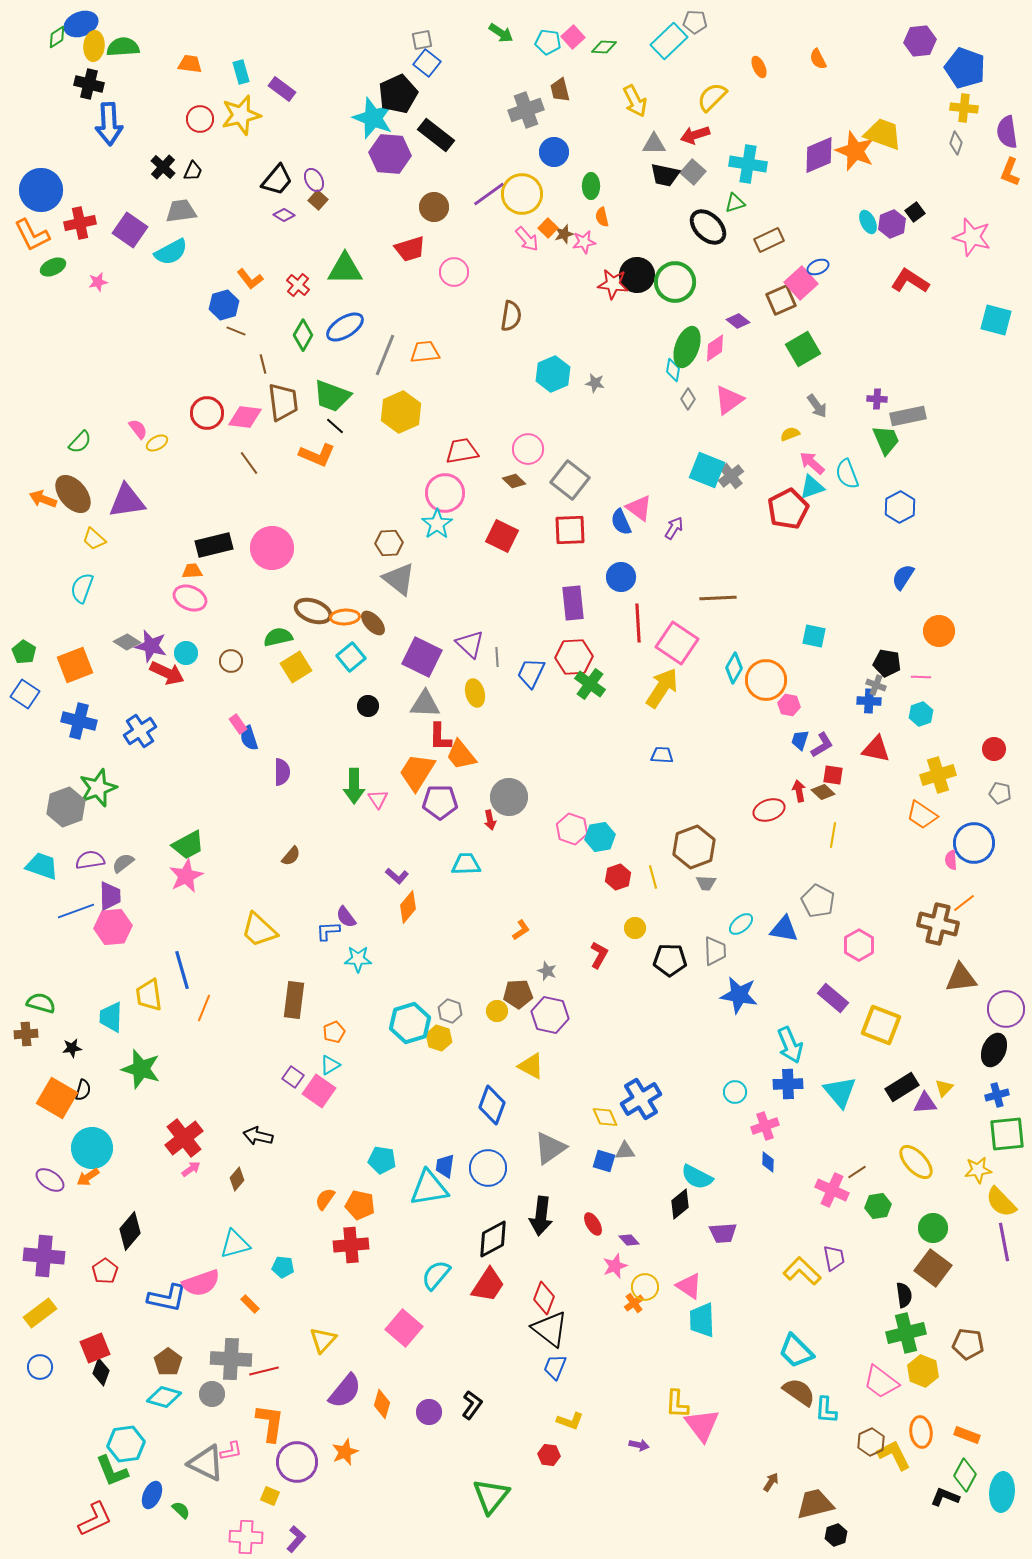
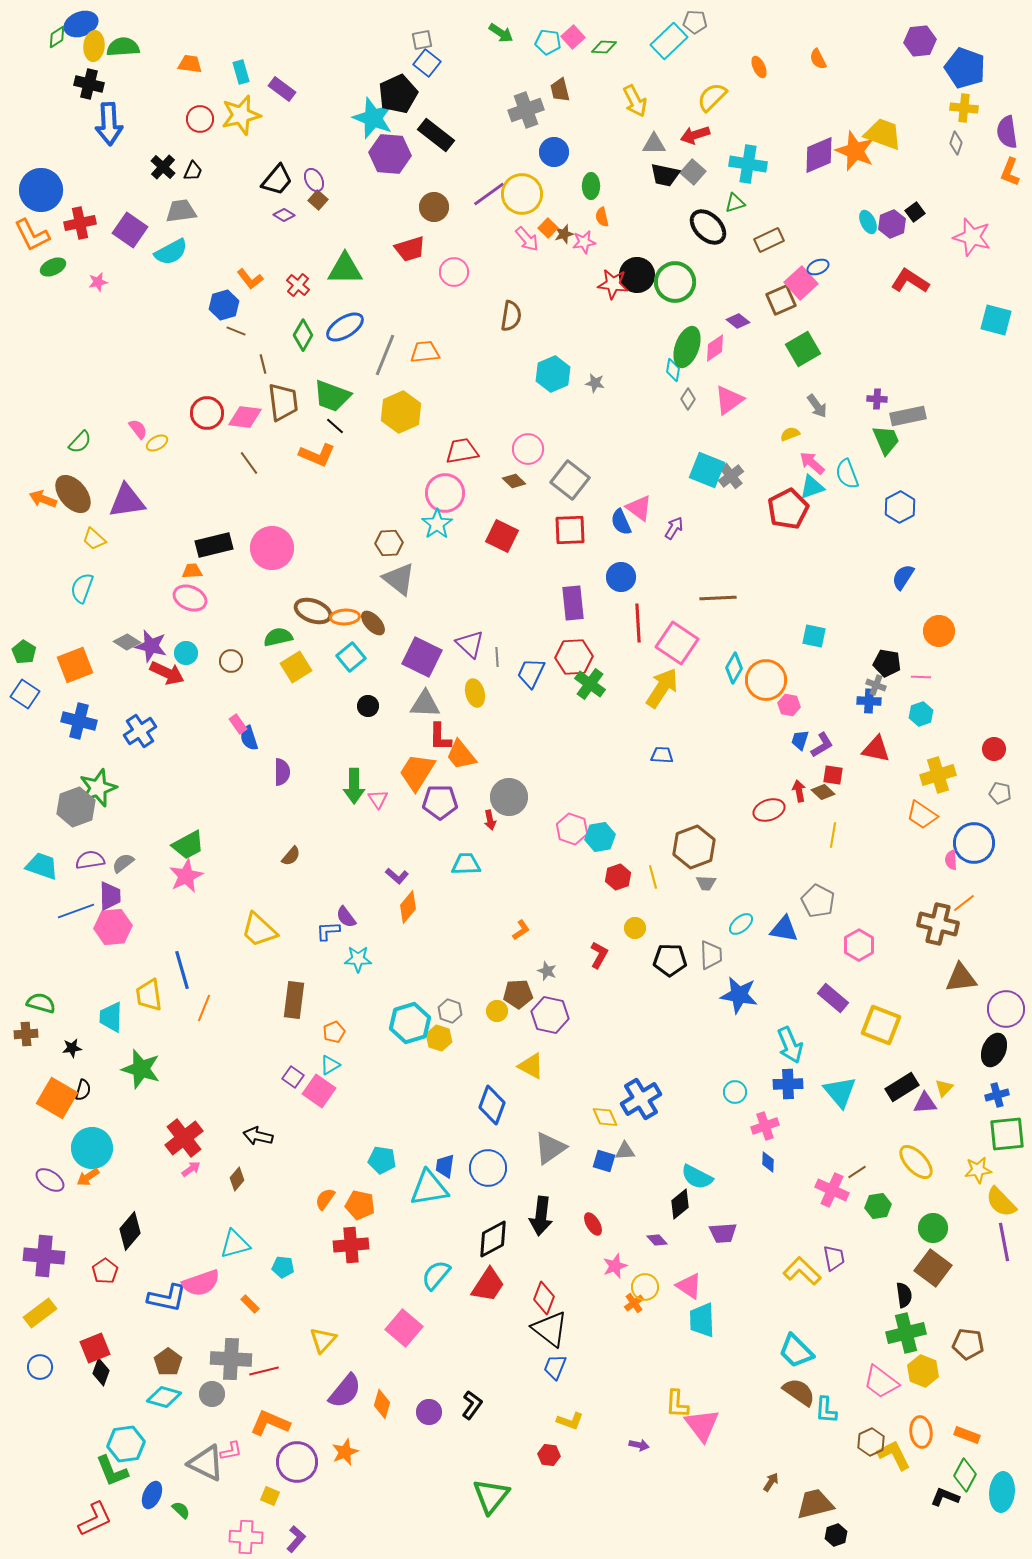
gray hexagon at (66, 807): moved 10 px right
gray trapezoid at (715, 951): moved 4 px left, 4 px down
purple diamond at (629, 1240): moved 28 px right
orange L-shape at (270, 1423): rotated 75 degrees counterclockwise
